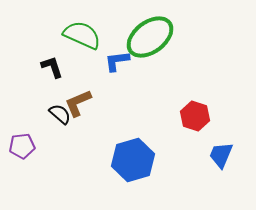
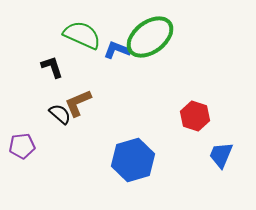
blue L-shape: moved 11 px up; rotated 28 degrees clockwise
